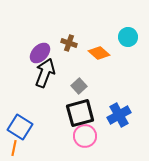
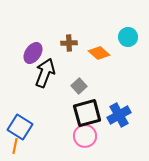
brown cross: rotated 21 degrees counterclockwise
purple ellipse: moved 7 px left; rotated 10 degrees counterclockwise
black square: moved 7 px right
orange line: moved 1 px right, 2 px up
